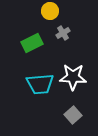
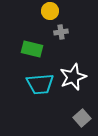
gray cross: moved 2 px left, 1 px up; rotated 24 degrees clockwise
green rectangle: moved 6 px down; rotated 40 degrees clockwise
white star: rotated 24 degrees counterclockwise
gray square: moved 9 px right, 3 px down
